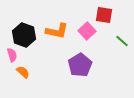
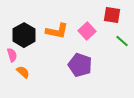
red square: moved 8 px right
black hexagon: rotated 10 degrees clockwise
purple pentagon: rotated 20 degrees counterclockwise
